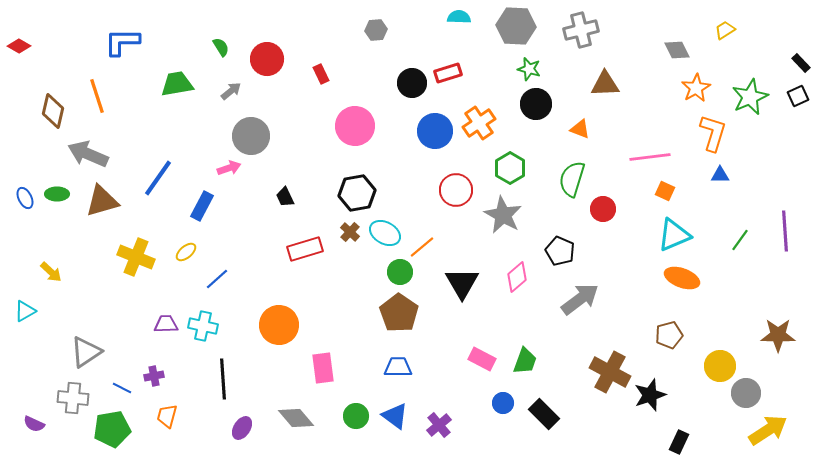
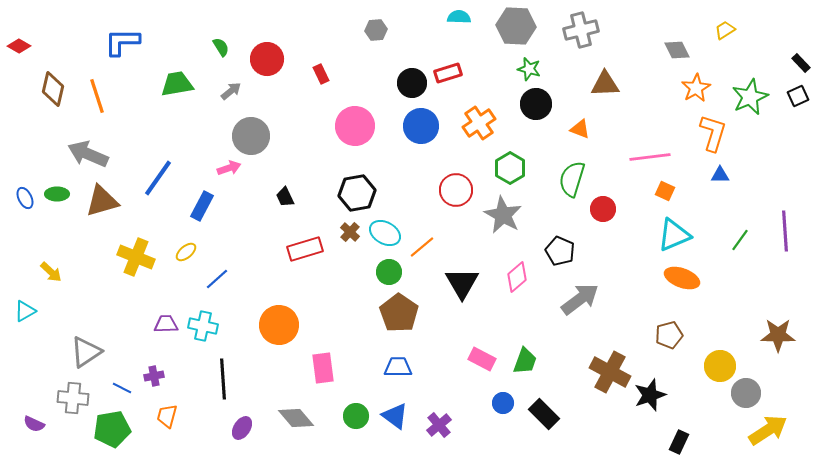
brown diamond at (53, 111): moved 22 px up
blue circle at (435, 131): moved 14 px left, 5 px up
green circle at (400, 272): moved 11 px left
